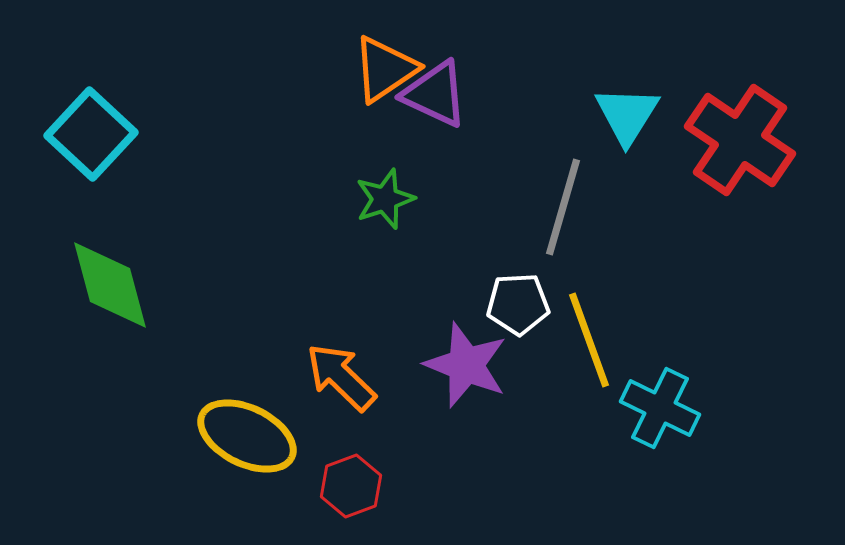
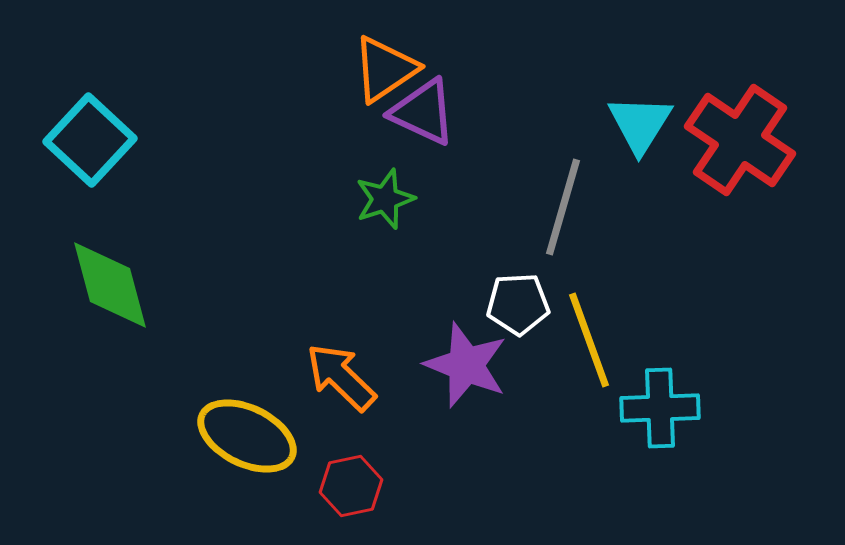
purple triangle: moved 12 px left, 18 px down
cyan triangle: moved 13 px right, 9 px down
cyan square: moved 1 px left, 6 px down
cyan cross: rotated 28 degrees counterclockwise
red hexagon: rotated 8 degrees clockwise
